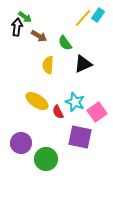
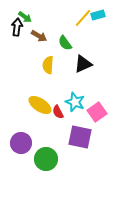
cyan rectangle: rotated 40 degrees clockwise
yellow ellipse: moved 3 px right, 4 px down
